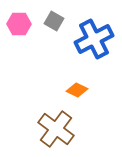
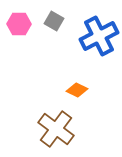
blue cross: moved 5 px right, 3 px up
